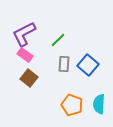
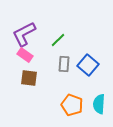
brown square: rotated 30 degrees counterclockwise
